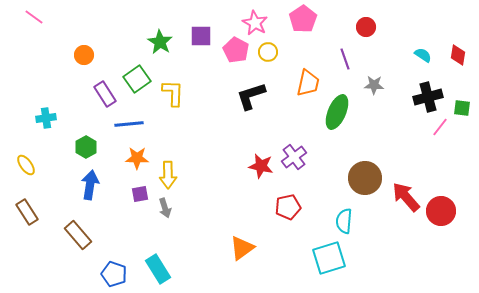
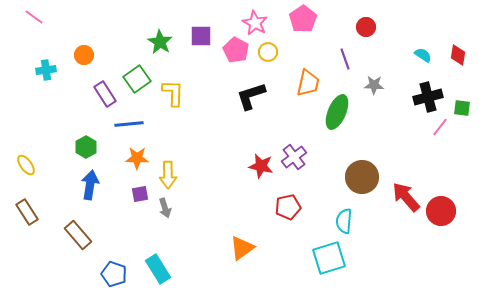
cyan cross at (46, 118): moved 48 px up
brown circle at (365, 178): moved 3 px left, 1 px up
